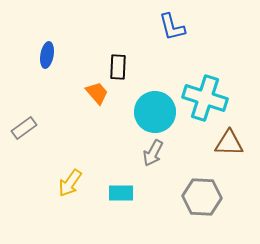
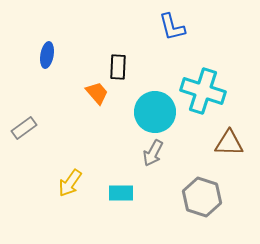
cyan cross: moved 2 px left, 7 px up
gray hexagon: rotated 15 degrees clockwise
